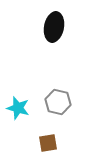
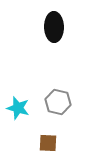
black ellipse: rotated 12 degrees counterclockwise
brown square: rotated 12 degrees clockwise
